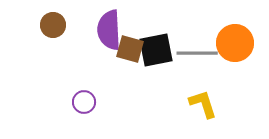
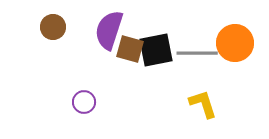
brown circle: moved 2 px down
purple semicircle: rotated 21 degrees clockwise
